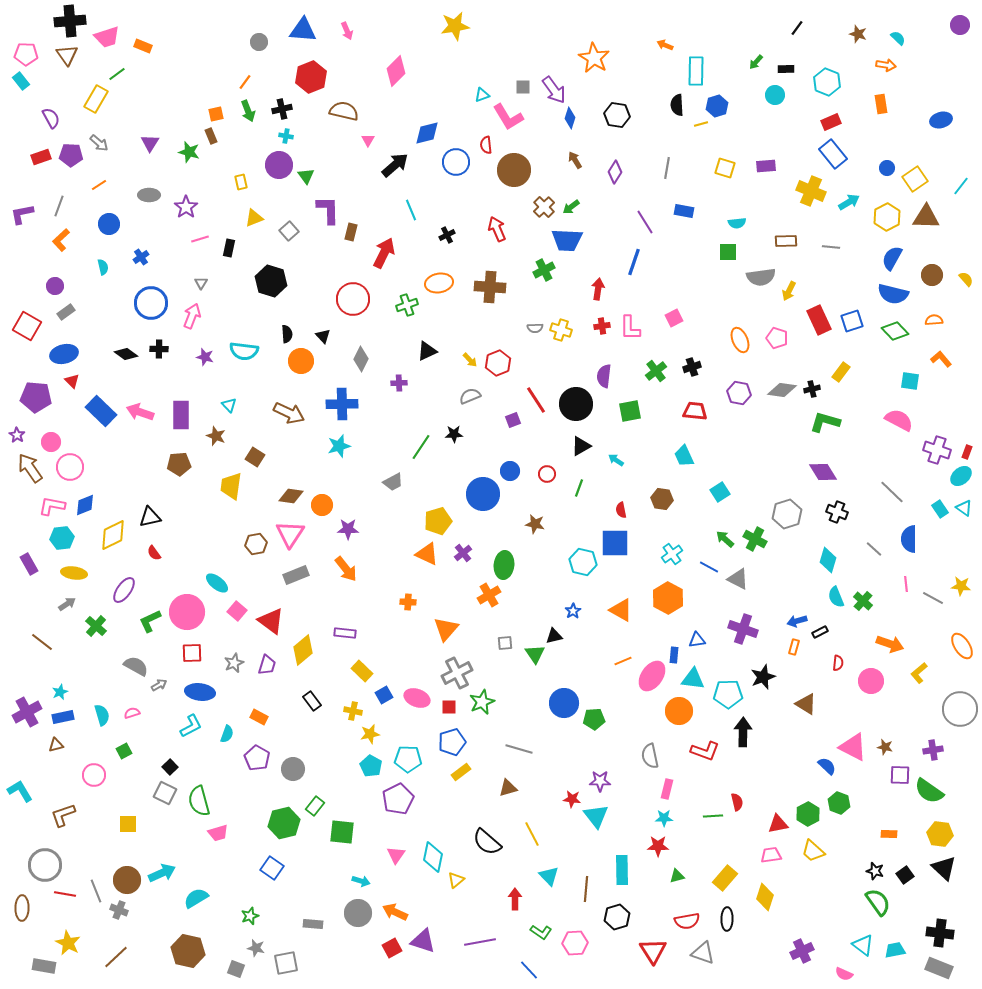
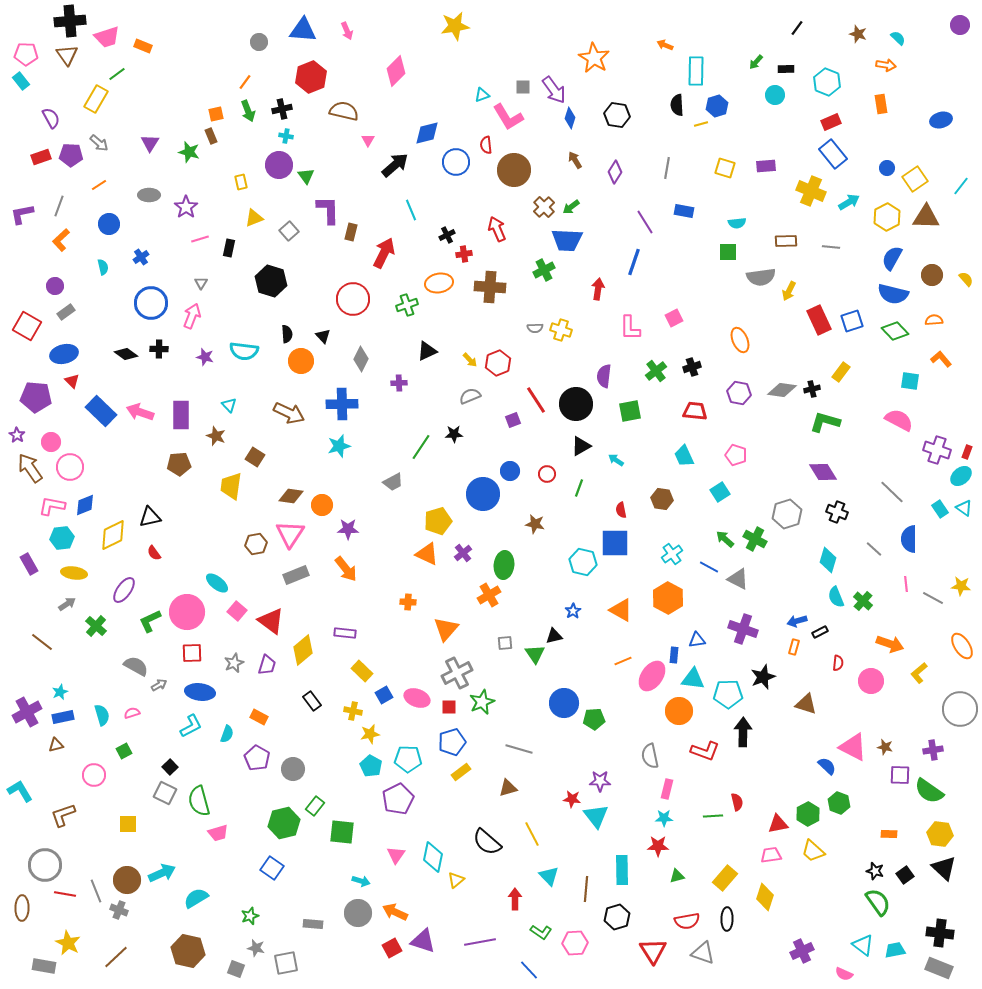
red cross at (602, 326): moved 138 px left, 72 px up
pink pentagon at (777, 338): moved 41 px left, 117 px down
brown triangle at (806, 704): rotated 15 degrees counterclockwise
